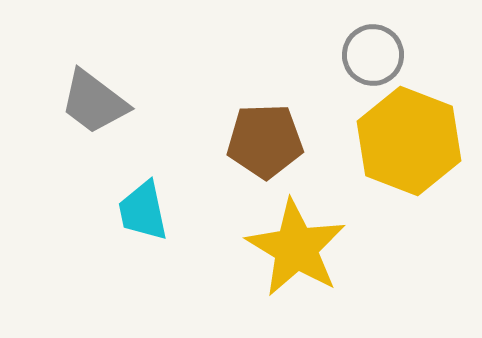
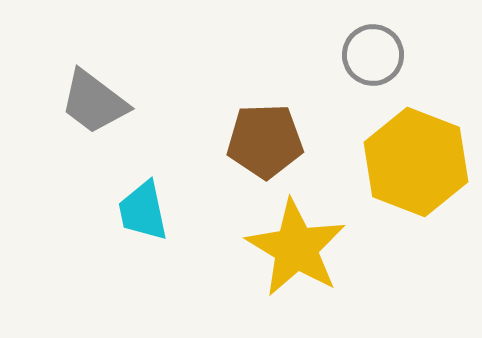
yellow hexagon: moved 7 px right, 21 px down
